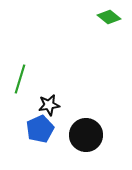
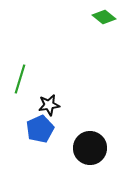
green diamond: moved 5 px left
black circle: moved 4 px right, 13 px down
